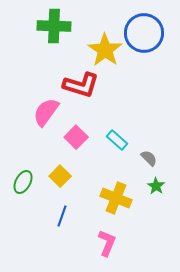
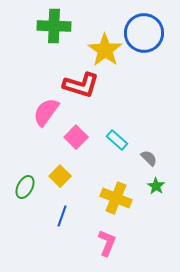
green ellipse: moved 2 px right, 5 px down
